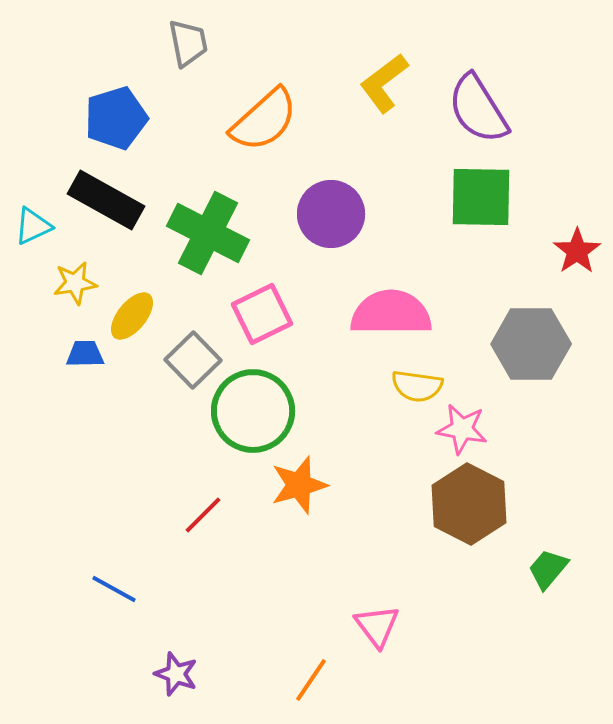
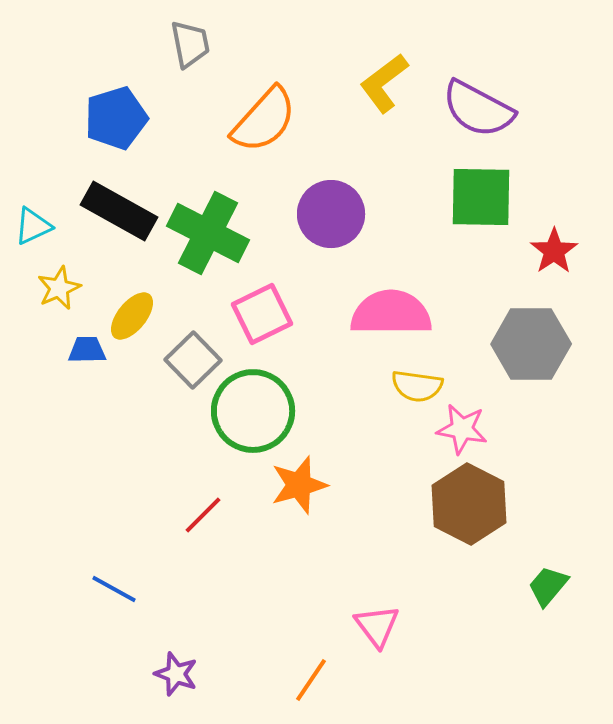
gray trapezoid: moved 2 px right, 1 px down
purple semicircle: rotated 30 degrees counterclockwise
orange semicircle: rotated 6 degrees counterclockwise
black rectangle: moved 13 px right, 11 px down
red star: moved 23 px left
yellow star: moved 16 px left, 5 px down; rotated 15 degrees counterclockwise
blue trapezoid: moved 2 px right, 4 px up
green trapezoid: moved 17 px down
